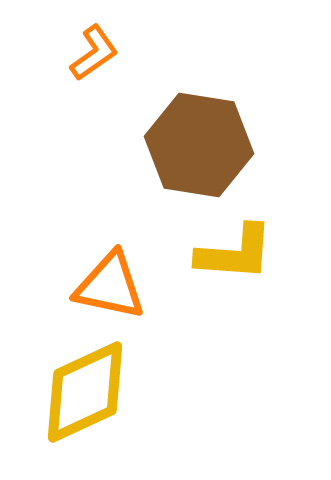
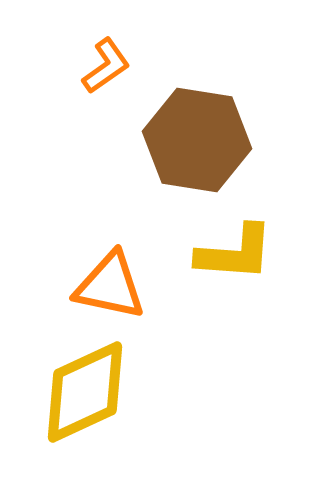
orange L-shape: moved 12 px right, 13 px down
brown hexagon: moved 2 px left, 5 px up
